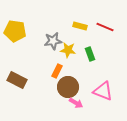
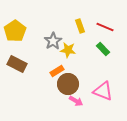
yellow rectangle: rotated 56 degrees clockwise
yellow pentagon: rotated 30 degrees clockwise
gray star: rotated 24 degrees counterclockwise
green rectangle: moved 13 px right, 5 px up; rotated 24 degrees counterclockwise
orange rectangle: rotated 32 degrees clockwise
brown rectangle: moved 16 px up
brown circle: moved 3 px up
pink arrow: moved 2 px up
